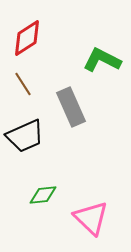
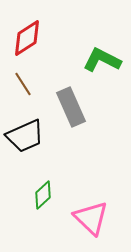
green diamond: rotated 36 degrees counterclockwise
